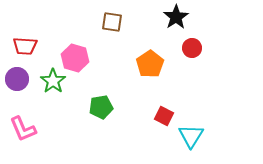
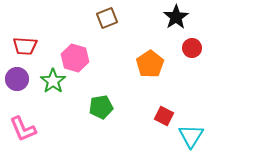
brown square: moved 5 px left, 4 px up; rotated 30 degrees counterclockwise
